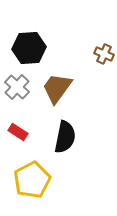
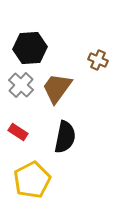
black hexagon: moved 1 px right
brown cross: moved 6 px left, 6 px down
gray cross: moved 4 px right, 2 px up
